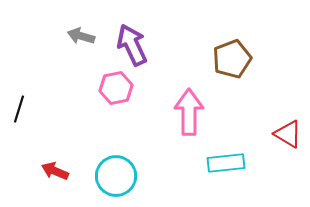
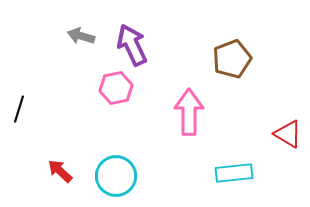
cyan rectangle: moved 8 px right, 10 px down
red arrow: moved 5 px right; rotated 20 degrees clockwise
